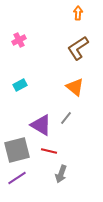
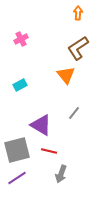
pink cross: moved 2 px right, 1 px up
orange triangle: moved 9 px left, 12 px up; rotated 12 degrees clockwise
gray line: moved 8 px right, 5 px up
